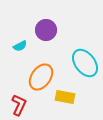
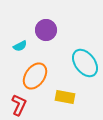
orange ellipse: moved 6 px left, 1 px up
